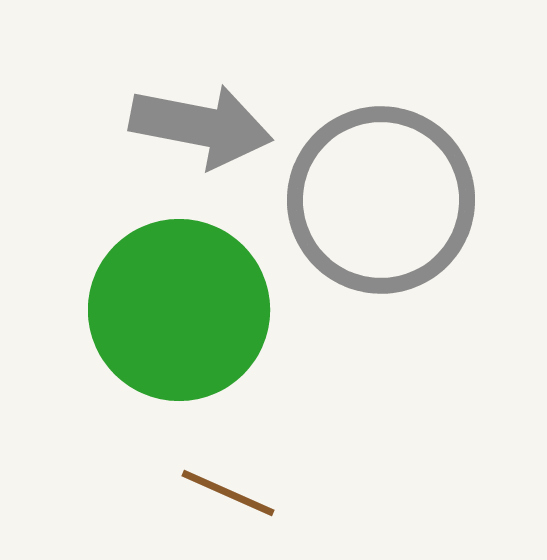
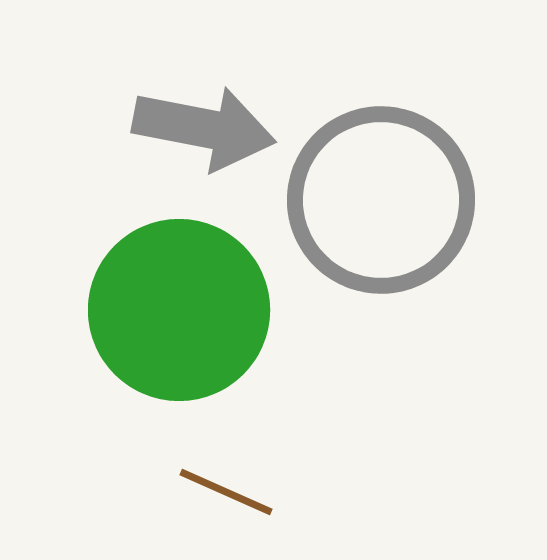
gray arrow: moved 3 px right, 2 px down
brown line: moved 2 px left, 1 px up
